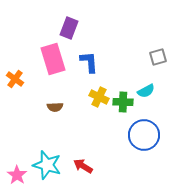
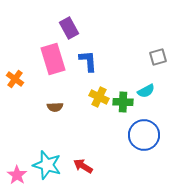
purple rectangle: rotated 50 degrees counterclockwise
blue L-shape: moved 1 px left, 1 px up
